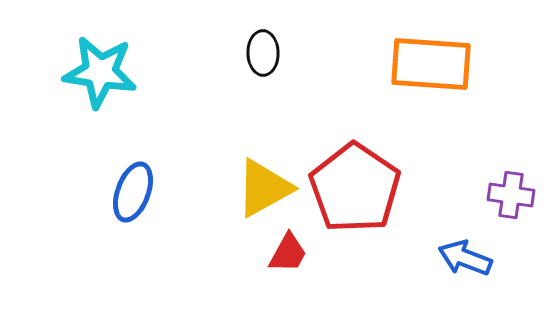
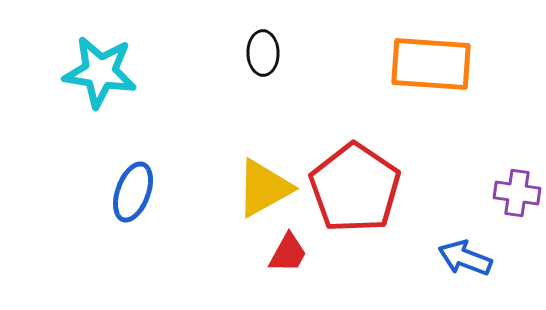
purple cross: moved 6 px right, 2 px up
